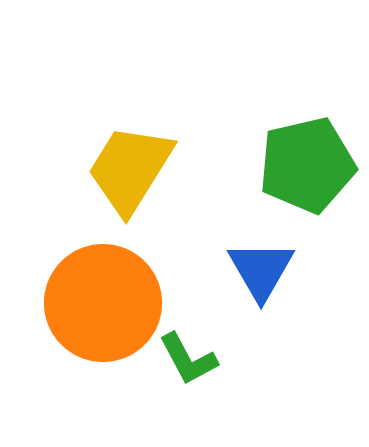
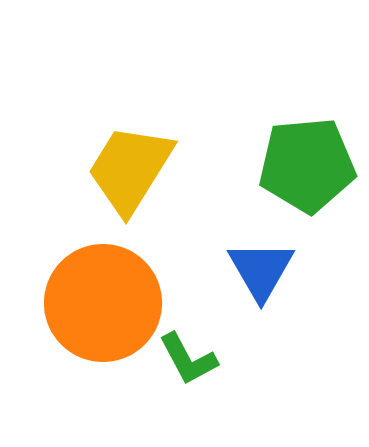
green pentagon: rotated 8 degrees clockwise
